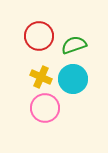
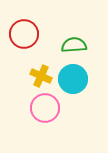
red circle: moved 15 px left, 2 px up
green semicircle: rotated 15 degrees clockwise
yellow cross: moved 1 px up
